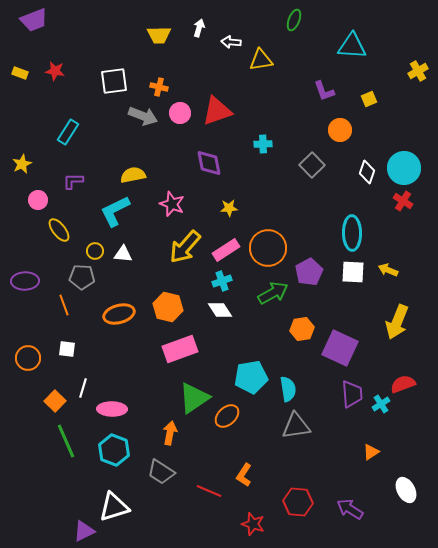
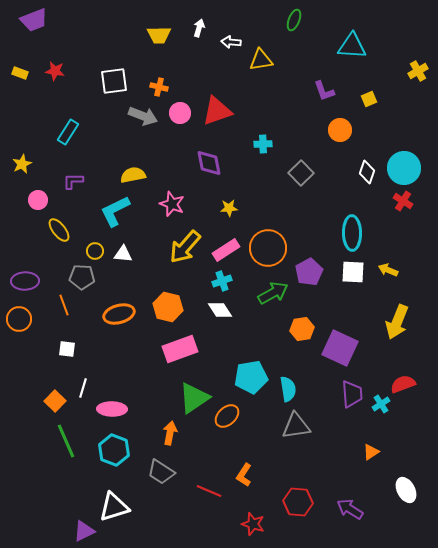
gray square at (312, 165): moved 11 px left, 8 px down
orange circle at (28, 358): moved 9 px left, 39 px up
